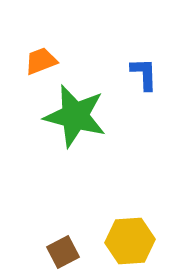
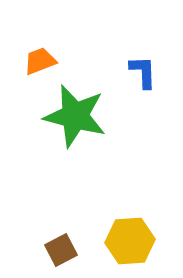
orange trapezoid: moved 1 px left
blue L-shape: moved 1 px left, 2 px up
brown square: moved 2 px left, 2 px up
